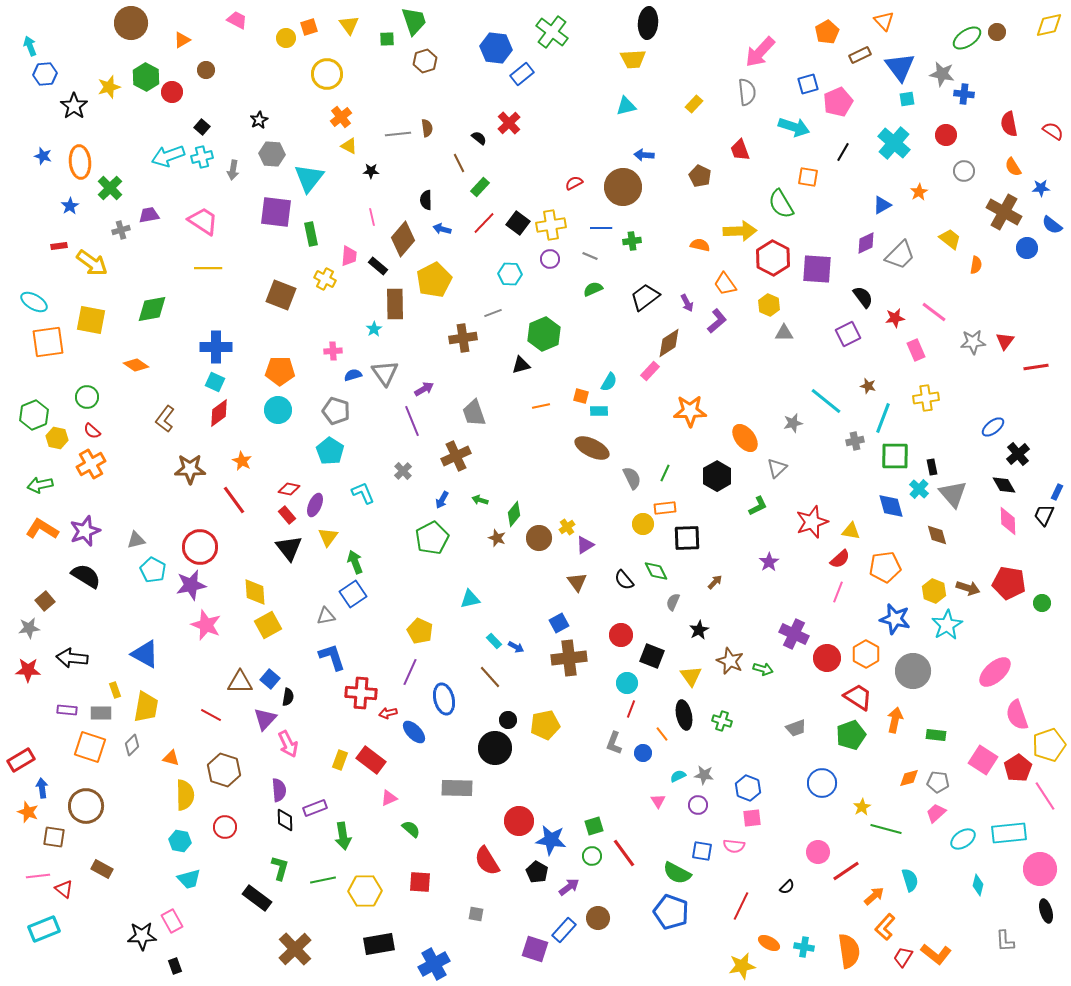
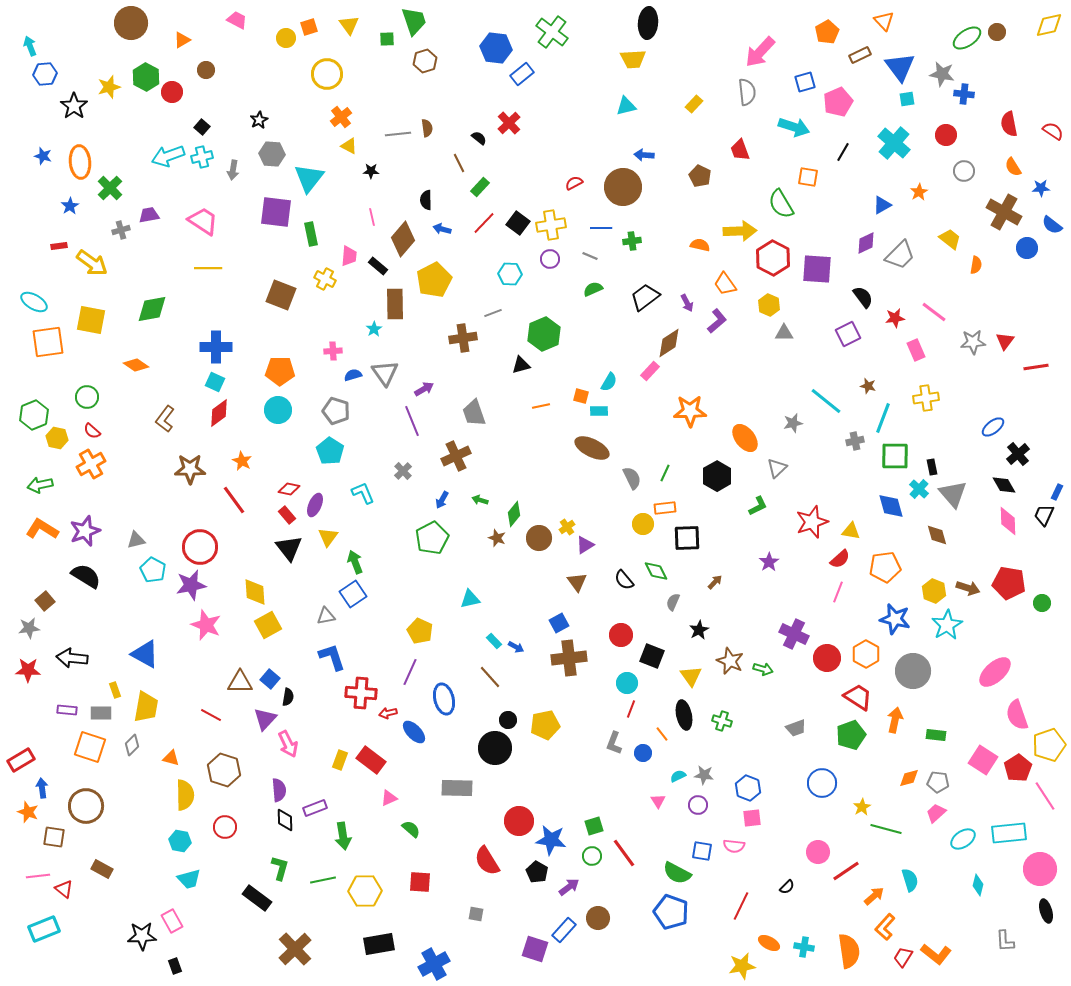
blue square at (808, 84): moved 3 px left, 2 px up
